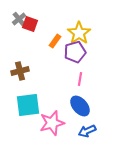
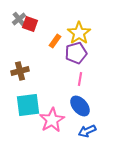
purple pentagon: moved 1 px right, 1 px down
pink star: moved 3 px up; rotated 15 degrees counterclockwise
